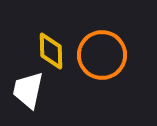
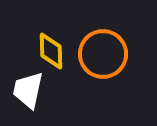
orange circle: moved 1 px right, 1 px up
